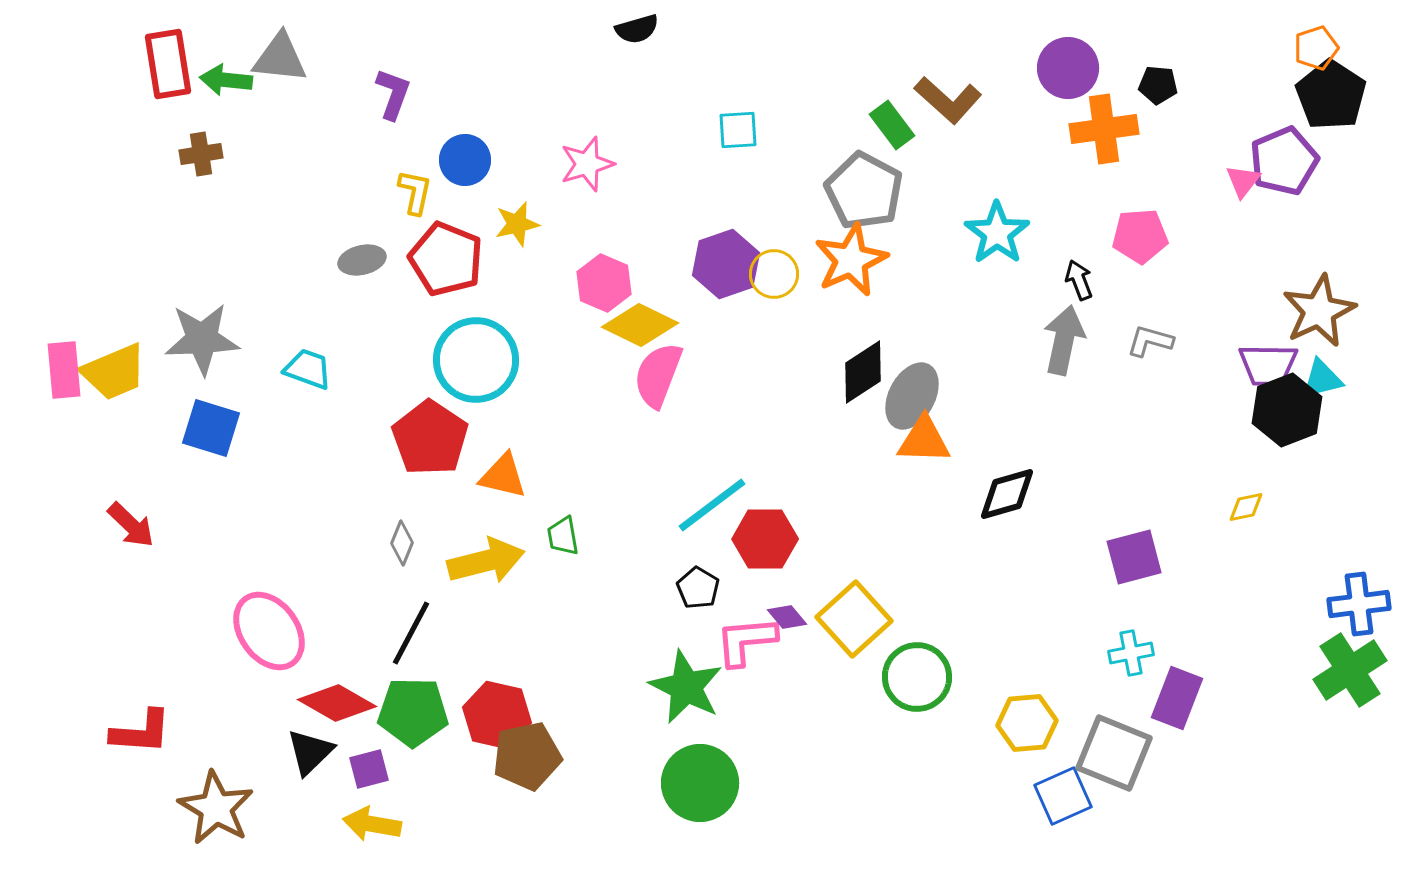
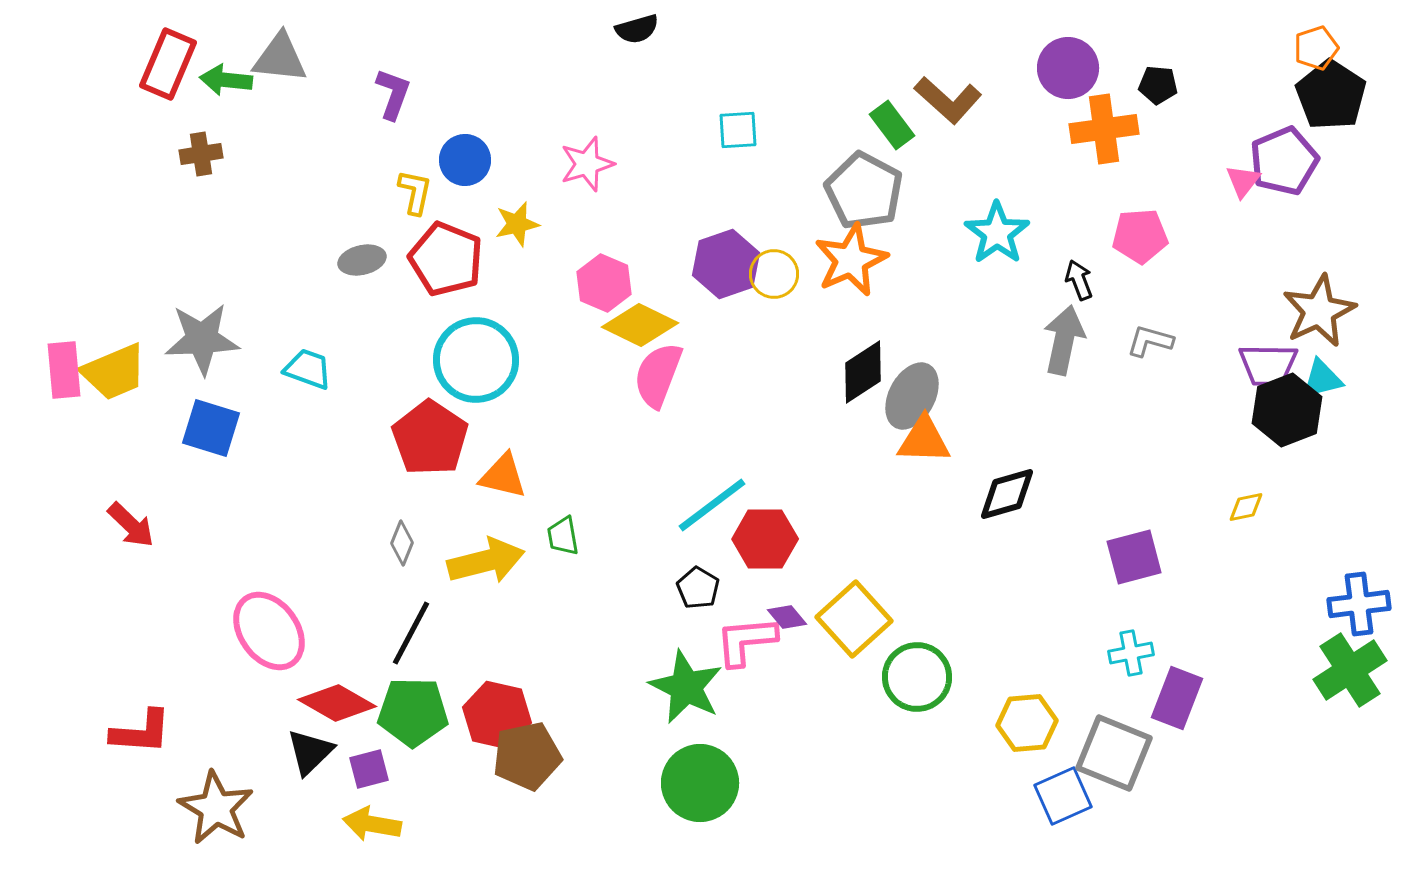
red rectangle at (168, 64): rotated 32 degrees clockwise
